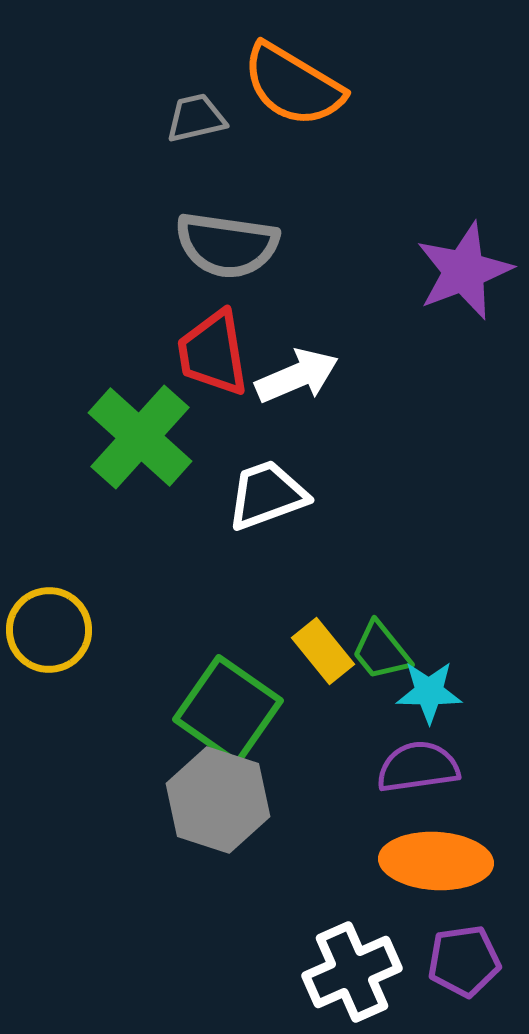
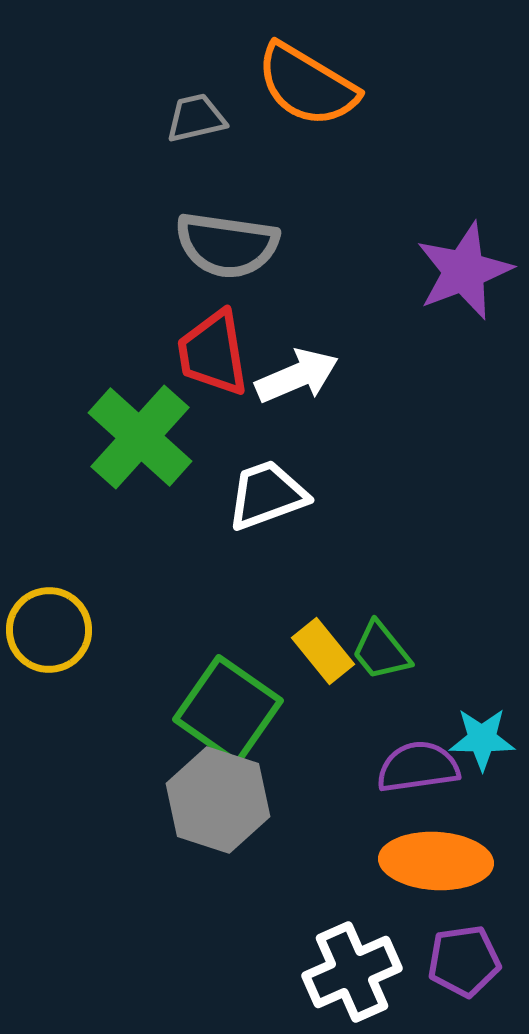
orange semicircle: moved 14 px right
cyan star: moved 53 px right, 47 px down
